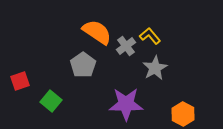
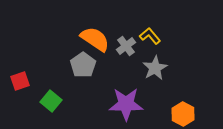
orange semicircle: moved 2 px left, 7 px down
